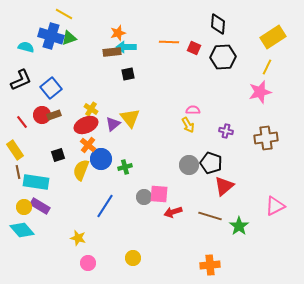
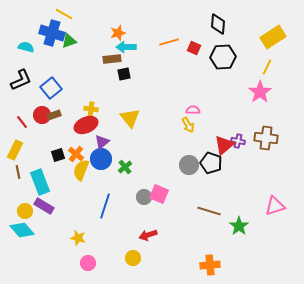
blue cross at (51, 36): moved 1 px right, 3 px up
green triangle at (69, 38): moved 3 px down
orange line at (169, 42): rotated 18 degrees counterclockwise
brown rectangle at (112, 52): moved 7 px down
black square at (128, 74): moved 4 px left
pink star at (260, 92): rotated 20 degrees counterclockwise
yellow cross at (91, 109): rotated 24 degrees counterclockwise
purple triangle at (113, 124): moved 11 px left, 18 px down
purple cross at (226, 131): moved 12 px right, 10 px down
brown cross at (266, 138): rotated 15 degrees clockwise
orange cross at (88, 145): moved 12 px left, 9 px down
yellow rectangle at (15, 150): rotated 60 degrees clockwise
green cross at (125, 167): rotated 24 degrees counterclockwise
cyan rectangle at (36, 182): moved 4 px right; rotated 60 degrees clockwise
red triangle at (224, 186): moved 41 px up
pink square at (159, 194): rotated 18 degrees clockwise
purple rectangle at (40, 206): moved 4 px right
blue line at (105, 206): rotated 15 degrees counterclockwise
pink triangle at (275, 206): rotated 10 degrees clockwise
yellow circle at (24, 207): moved 1 px right, 4 px down
red arrow at (173, 212): moved 25 px left, 23 px down
brown line at (210, 216): moved 1 px left, 5 px up
